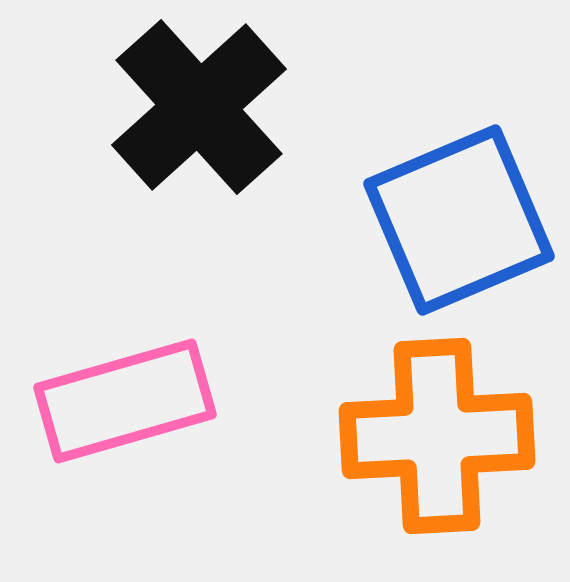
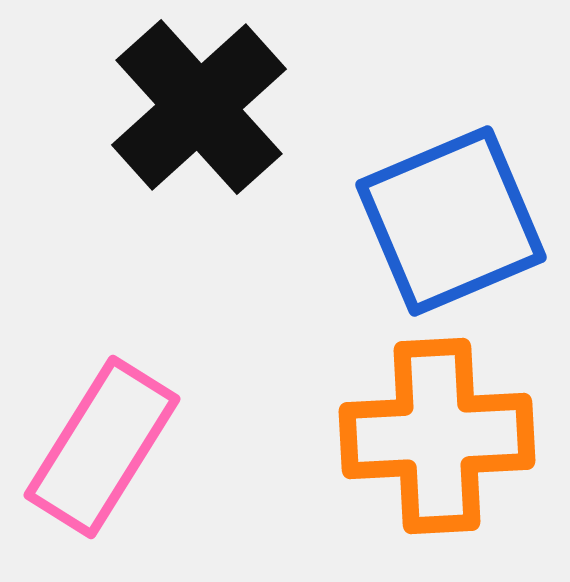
blue square: moved 8 px left, 1 px down
pink rectangle: moved 23 px left, 46 px down; rotated 42 degrees counterclockwise
